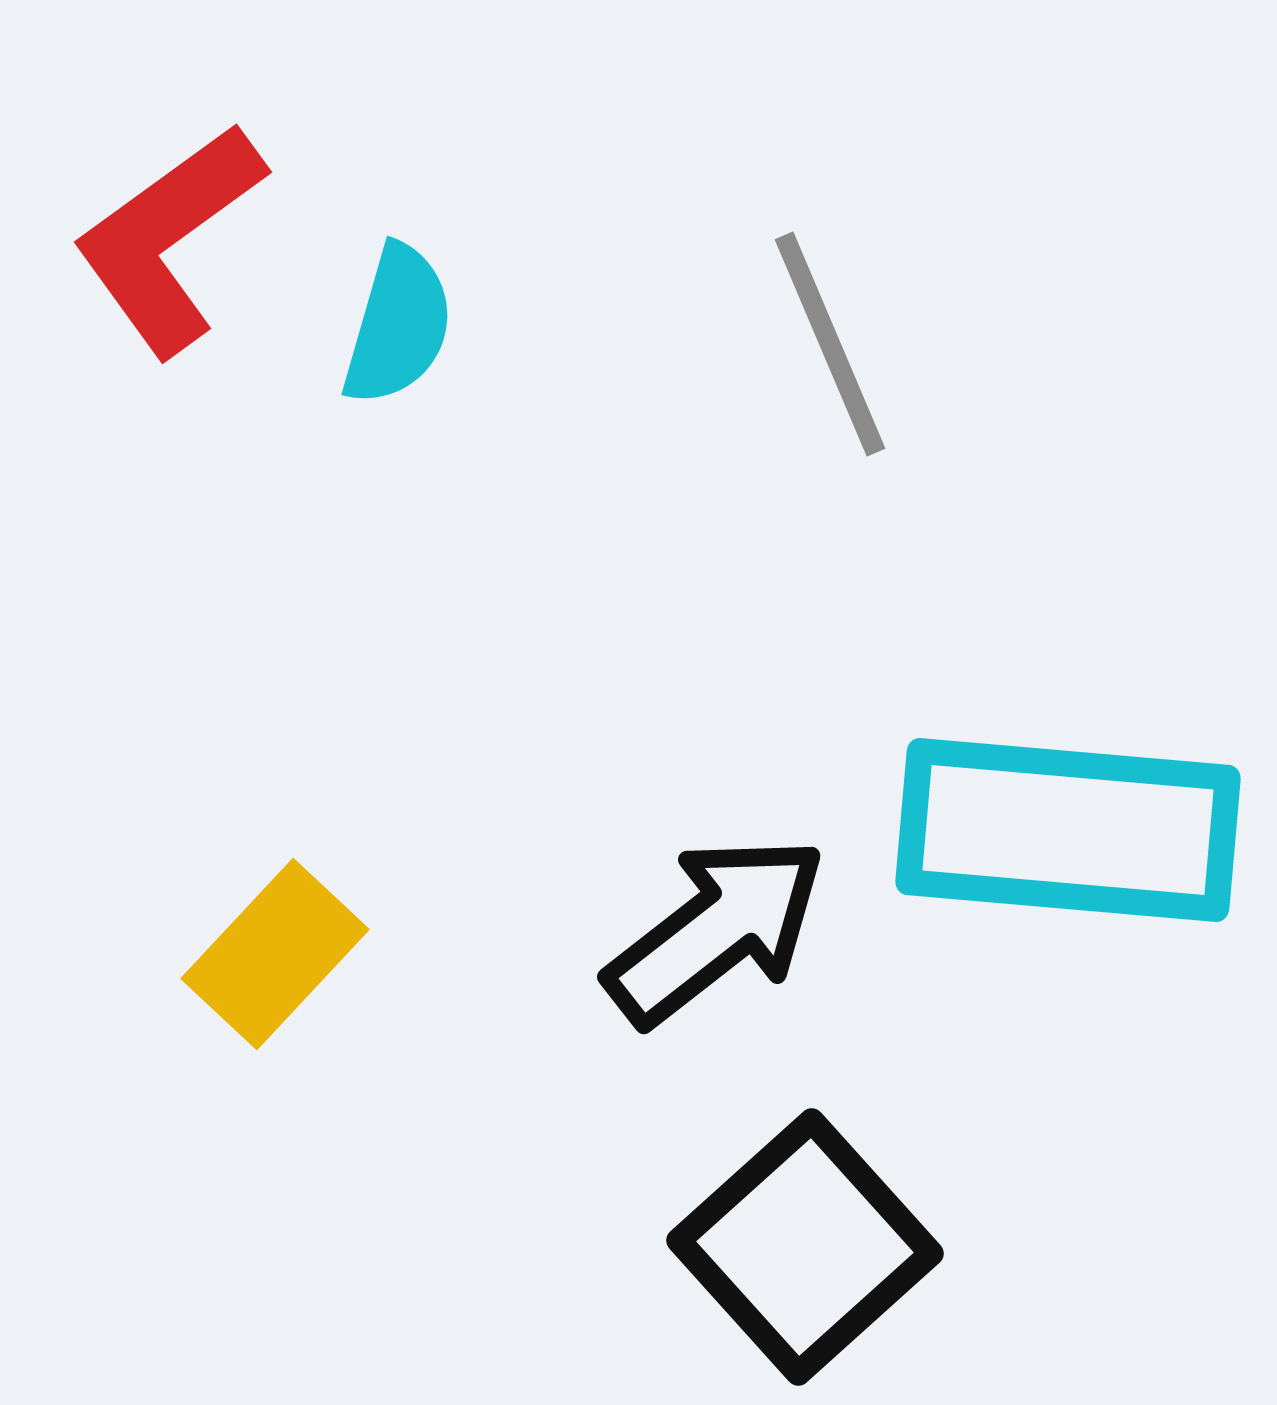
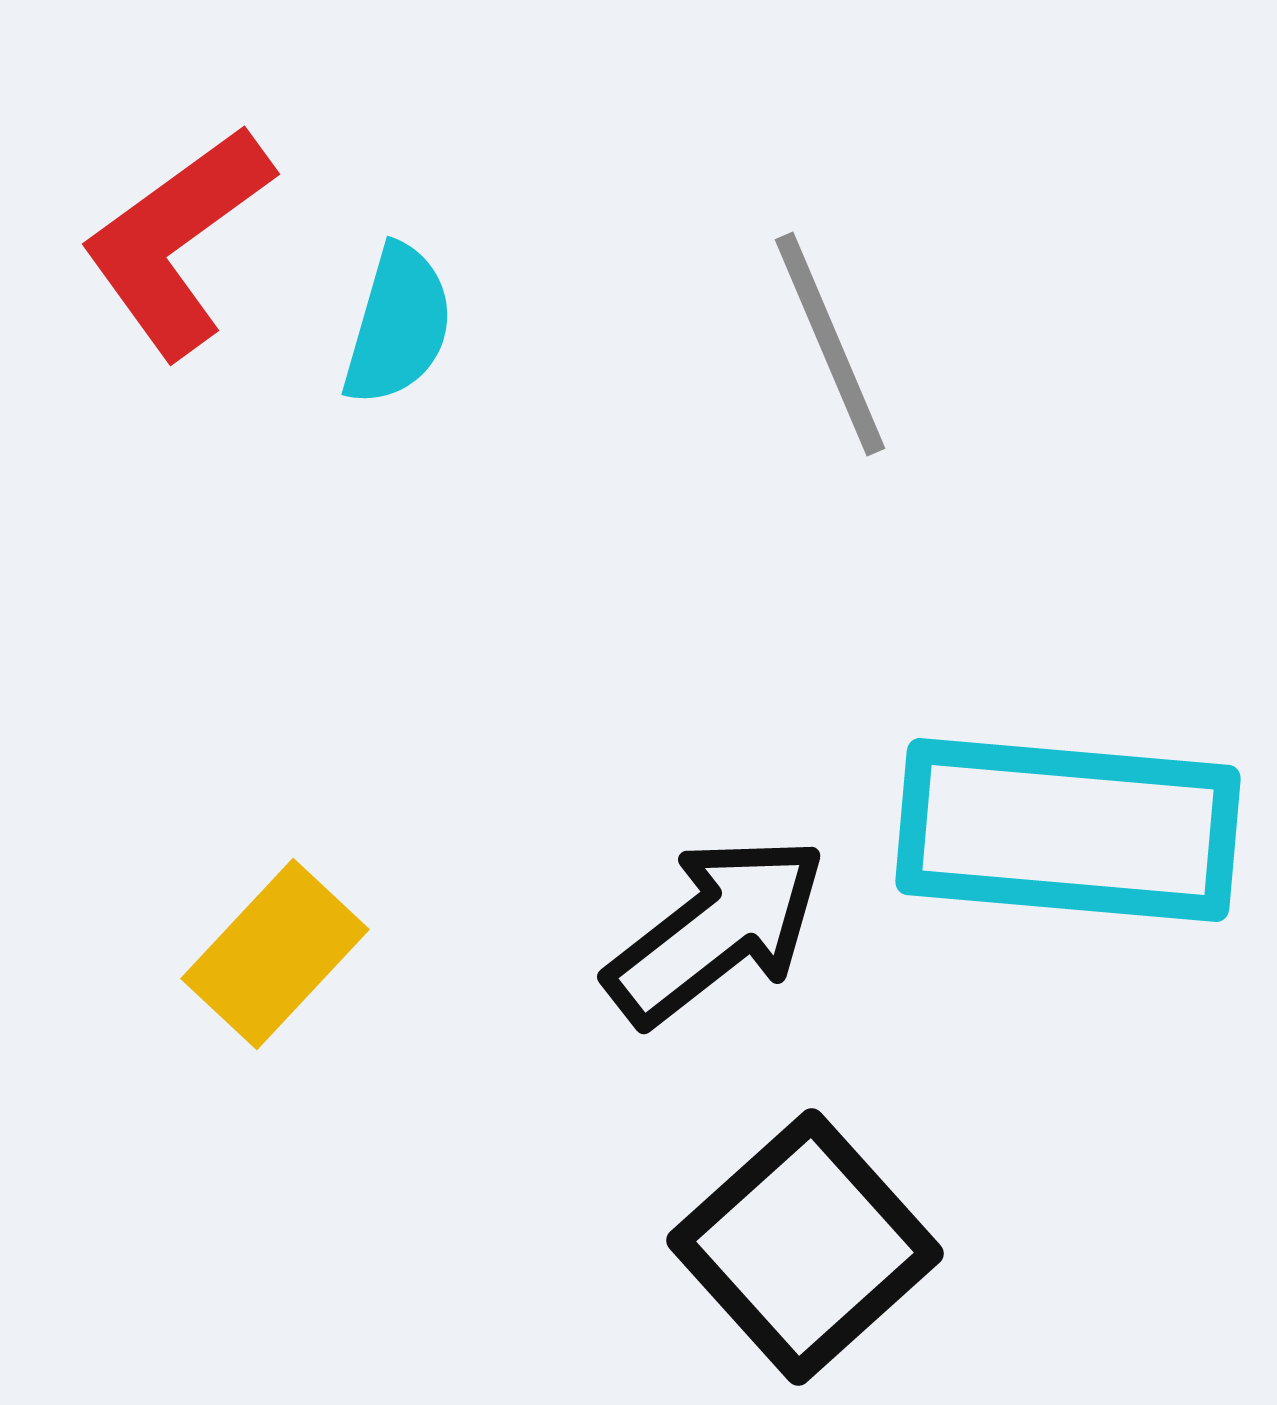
red L-shape: moved 8 px right, 2 px down
